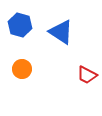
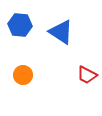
blue hexagon: rotated 10 degrees counterclockwise
orange circle: moved 1 px right, 6 px down
